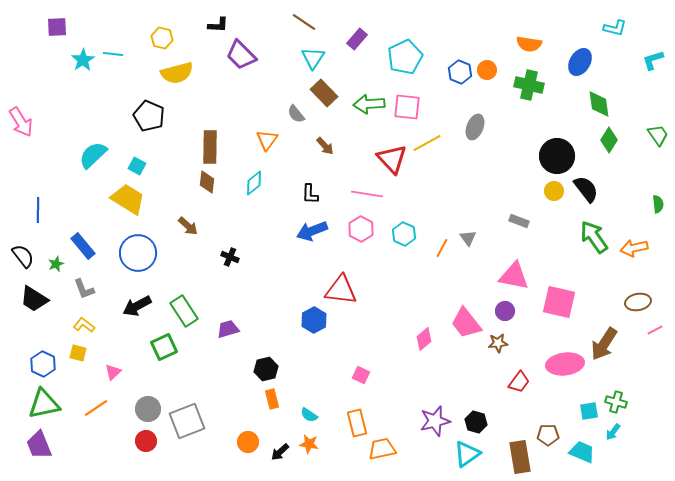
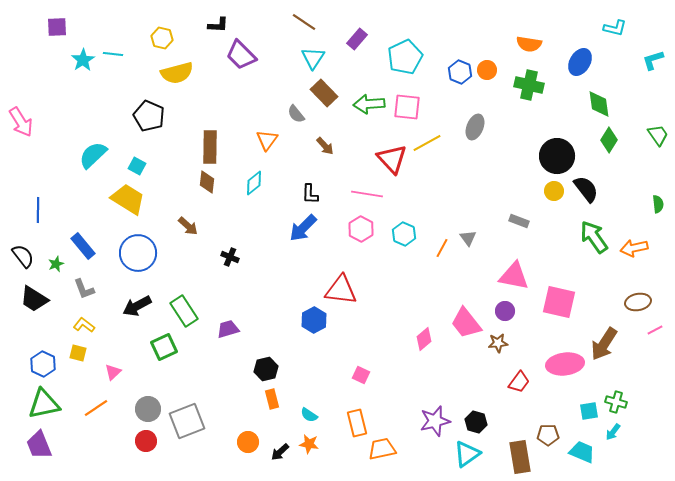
blue arrow at (312, 231): moved 9 px left, 3 px up; rotated 24 degrees counterclockwise
